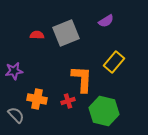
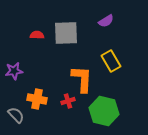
gray square: rotated 20 degrees clockwise
yellow rectangle: moved 3 px left, 1 px up; rotated 70 degrees counterclockwise
